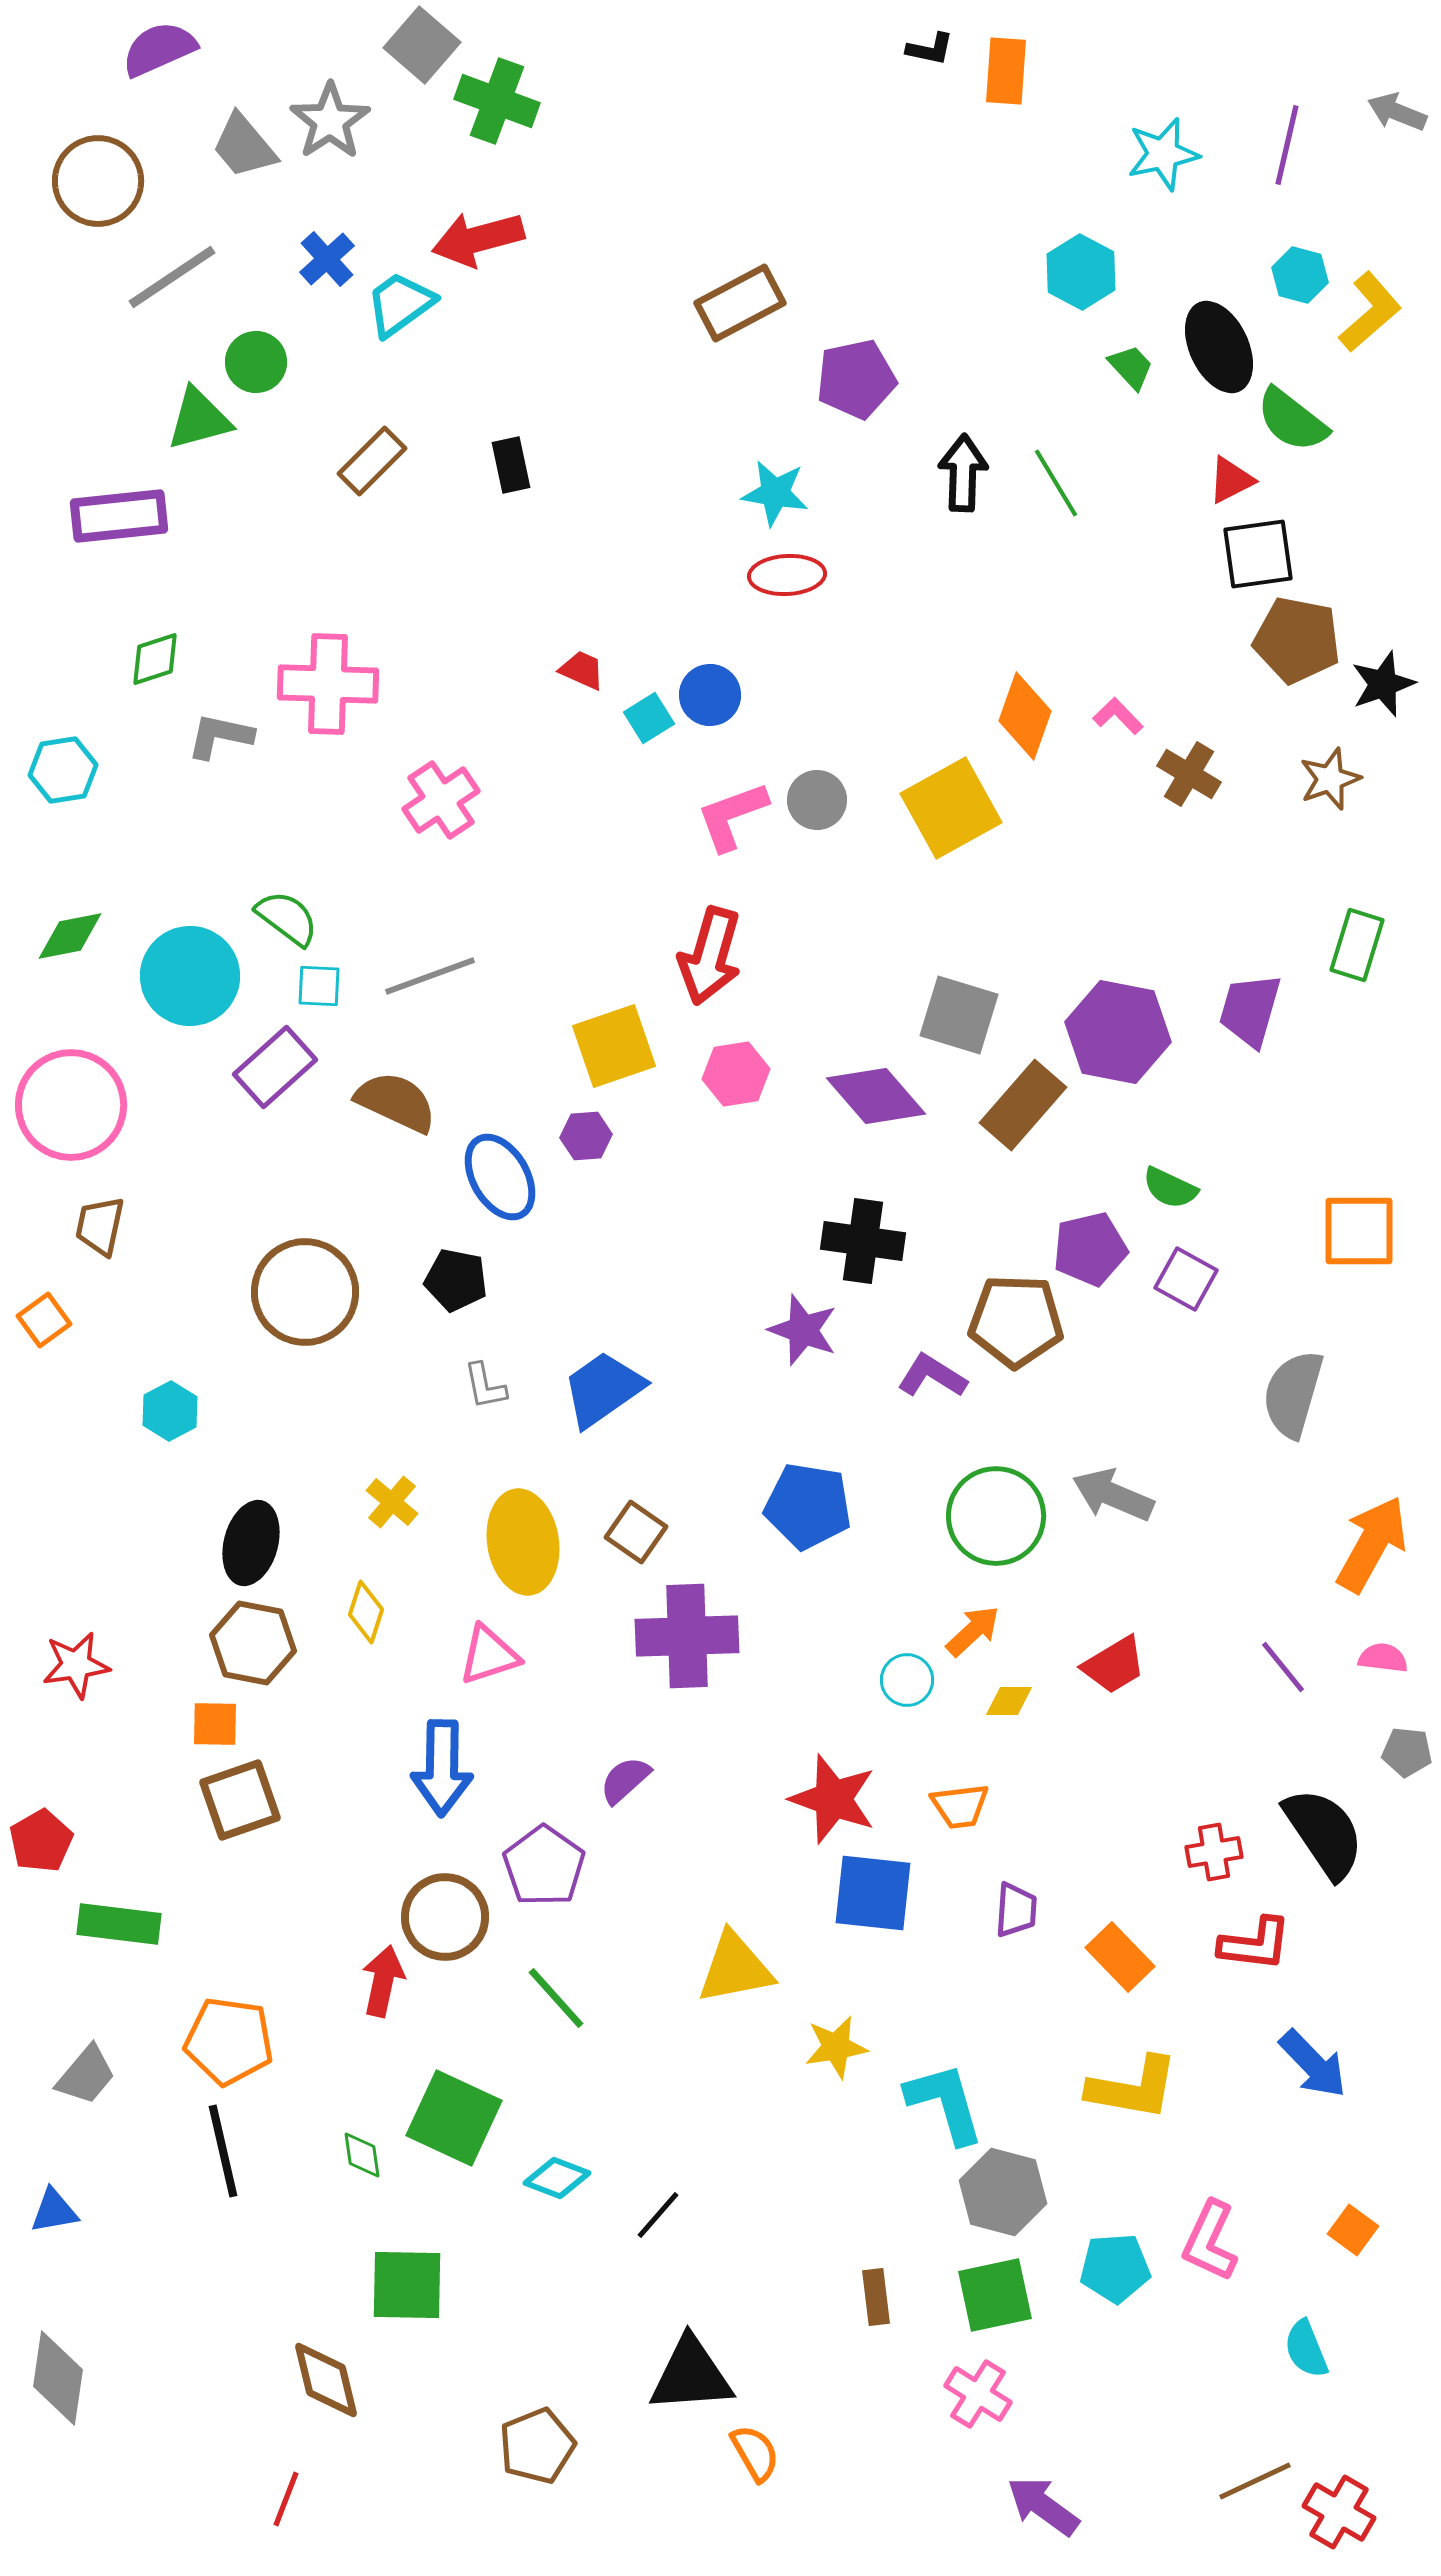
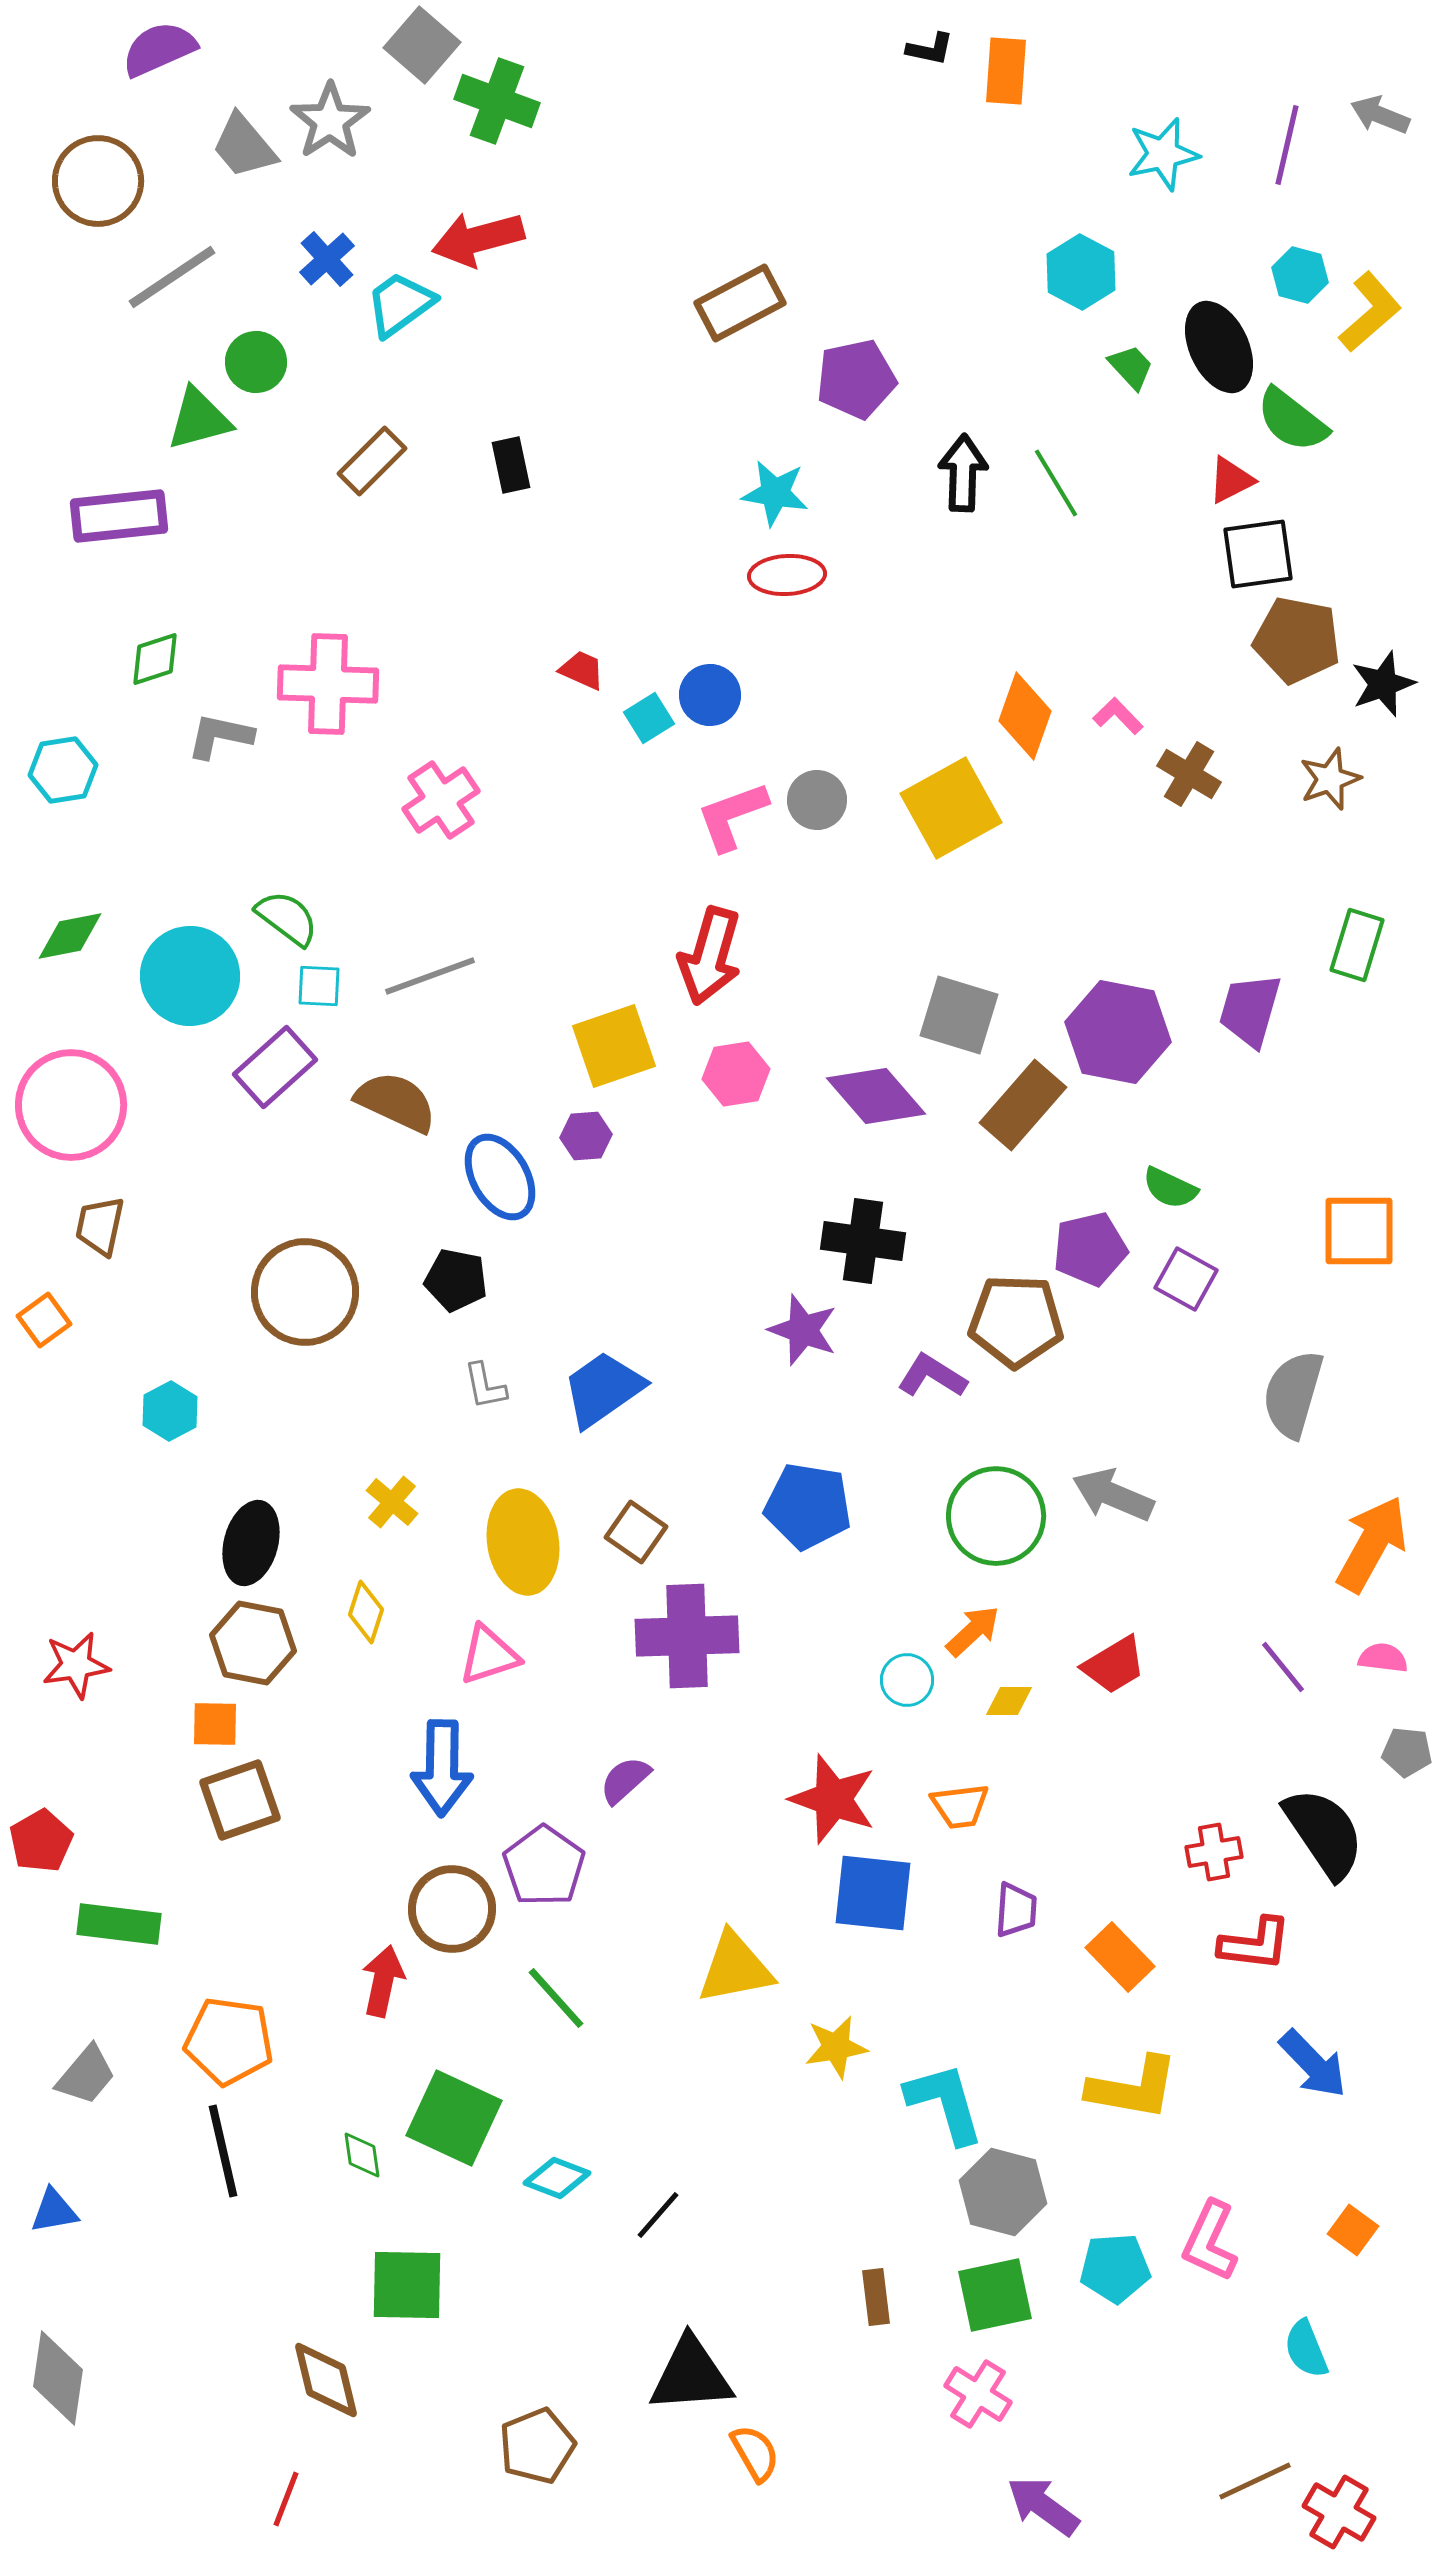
gray arrow at (1397, 112): moved 17 px left, 3 px down
brown circle at (445, 1917): moved 7 px right, 8 px up
